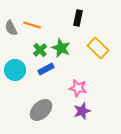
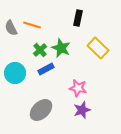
cyan circle: moved 3 px down
purple star: moved 1 px up
